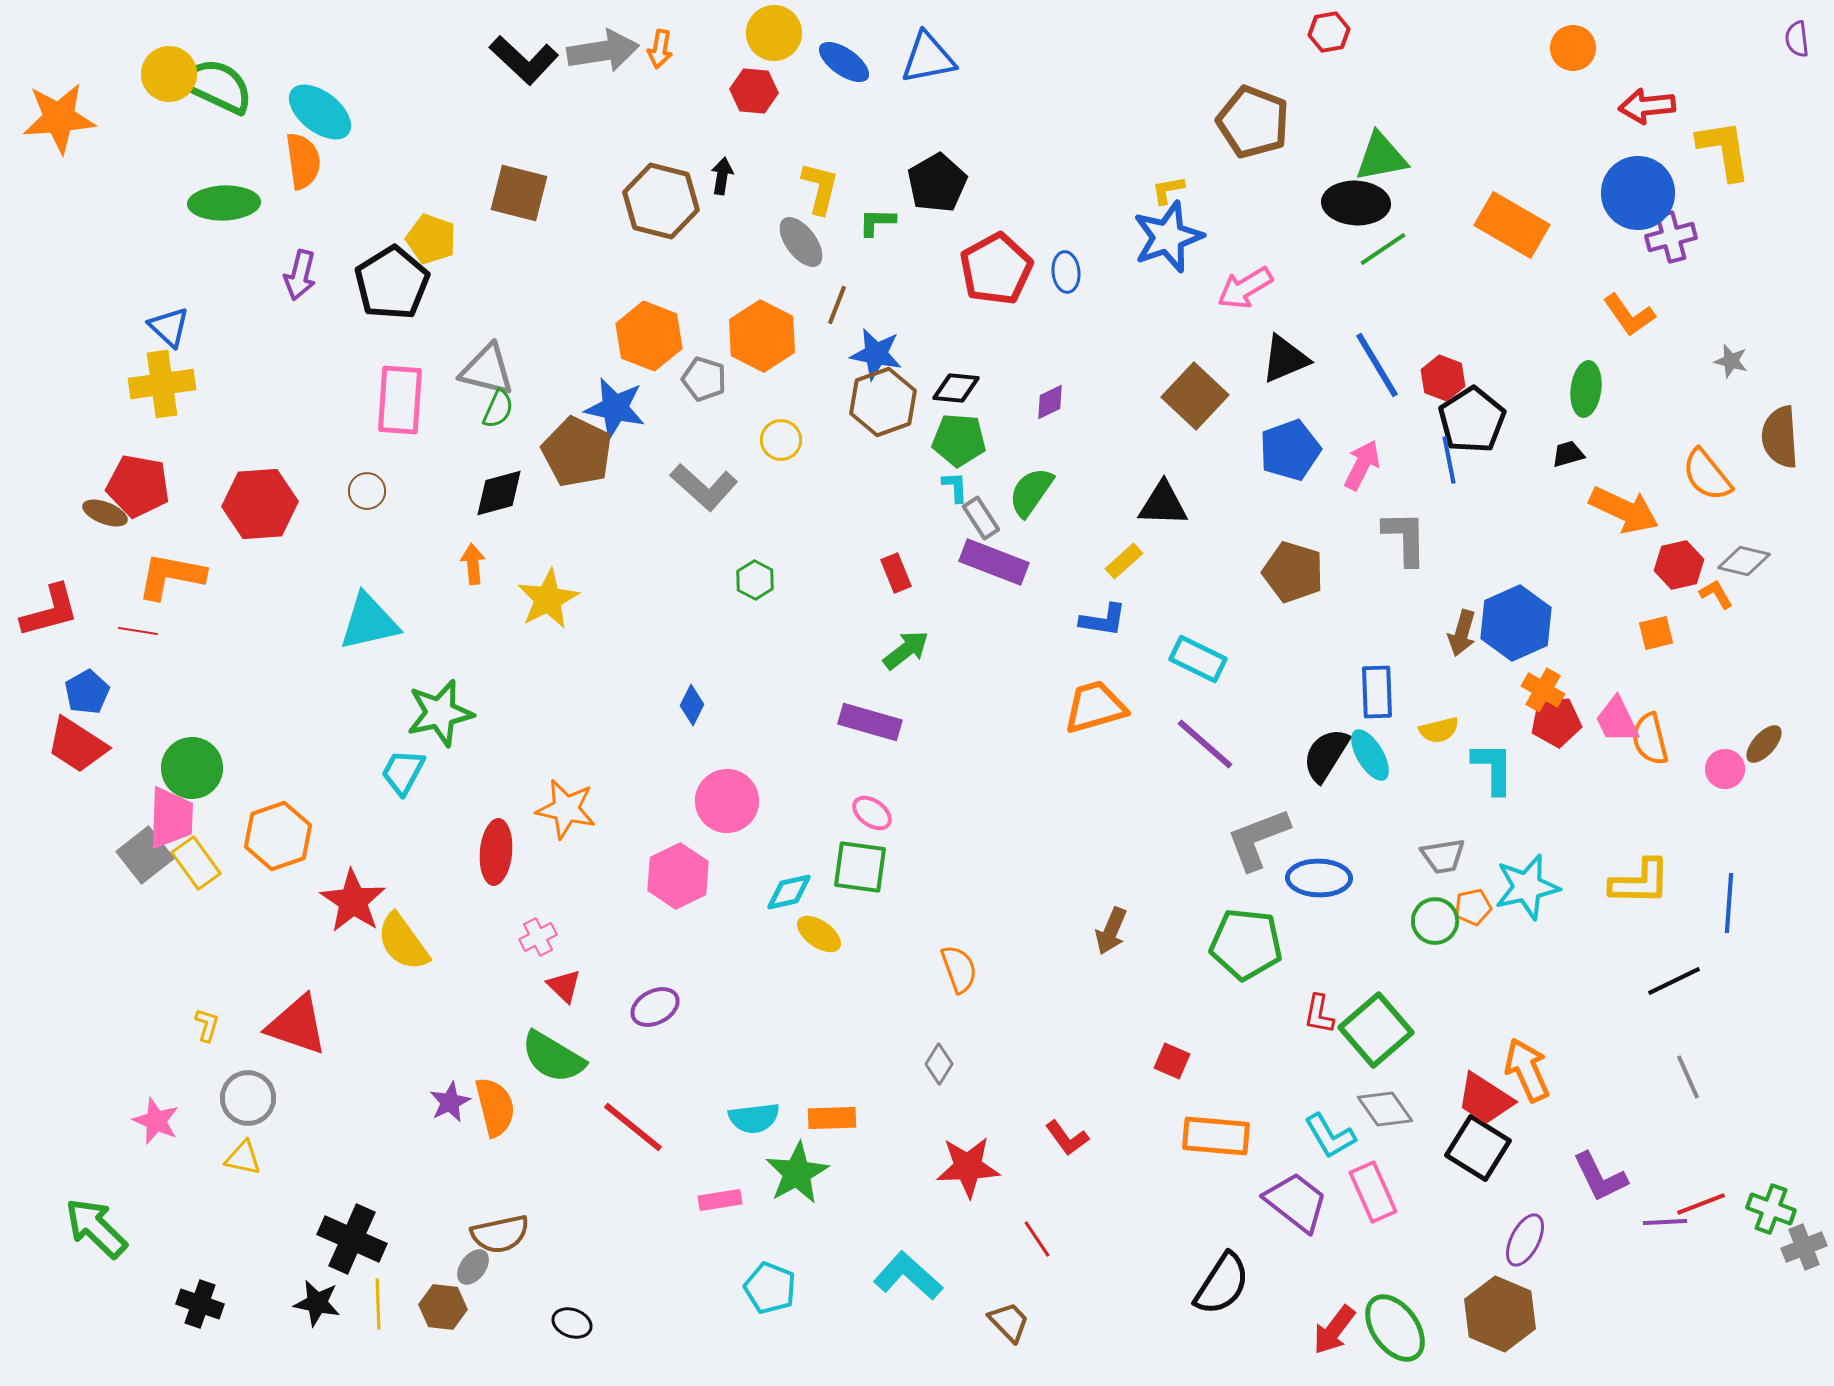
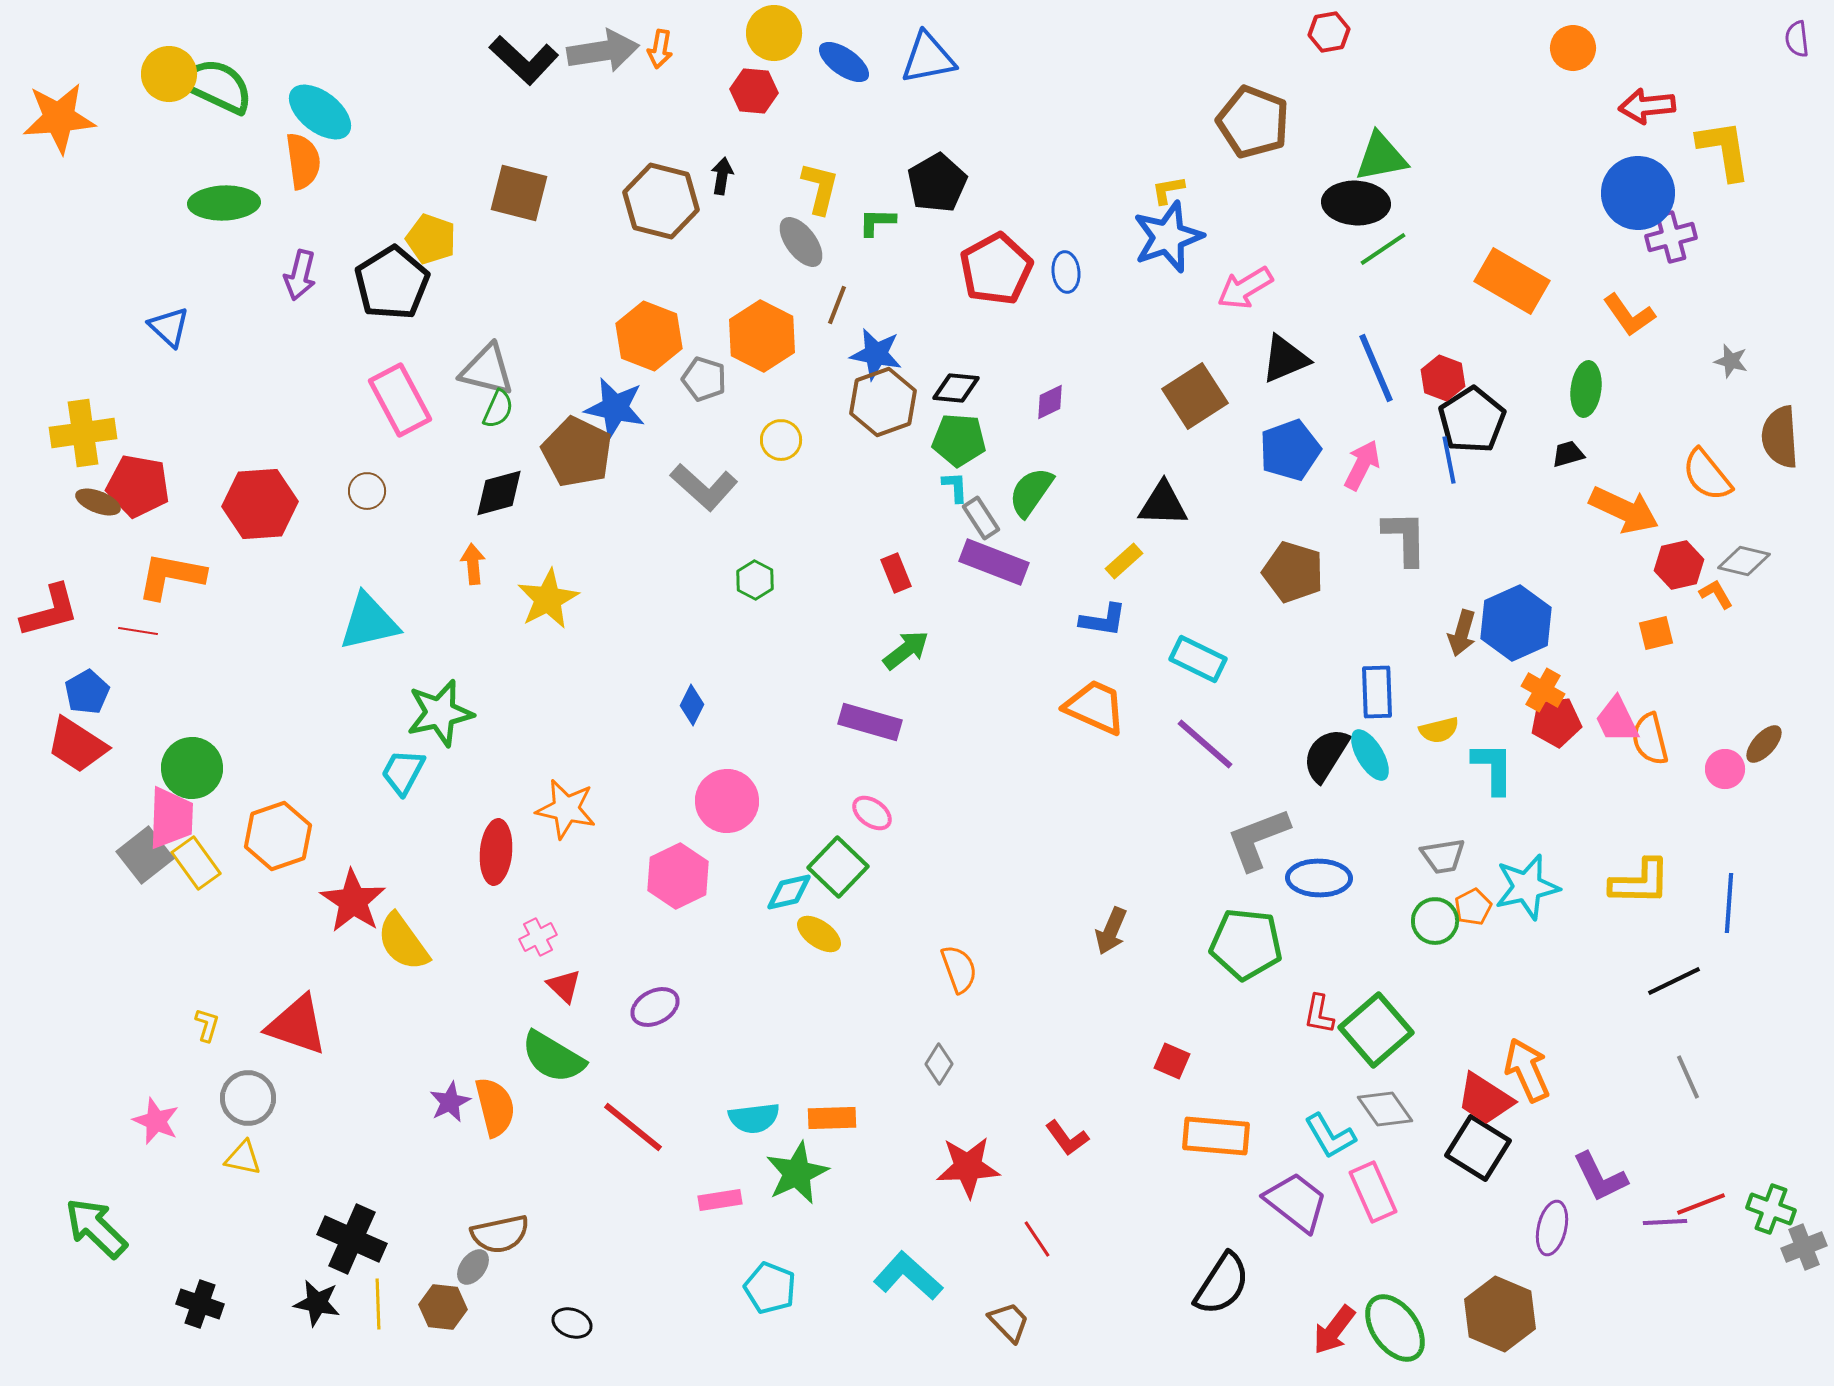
orange rectangle at (1512, 225): moved 56 px down
blue line at (1377, 365): moved 1 px left, 3 px down; rotated 8 degrees clockwise
yellow cross at (162, 384): moved 79 px left, 49 px down
brown square at (1195, 396): rotated 14 degrees clockwise
pink rectangle at (400, 400): rotated 32 degrees counterclockwise
brown ellipse at (105, 513): moved 7 px left, 11 px up
orange trapezoid at (1095, 707): rotated 40 degrees clockwise
green square at (860, 867): moved 22 px left; rotated 36 degrees clockwise
orange pentagon at (1473, 907): rotated 15 degrees counterclockwise
green star at (797, 1173): rotated 4 degrees clockwise
purple ellipse at (1525, 1240): moved 27 px right, 12 px up; rotated 14 degrees counterclockwise
